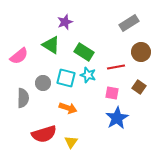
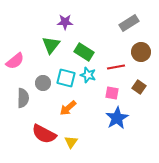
purple star: rotated 21 degrees clockwise
green triangle: rotated 36 degrees clockwise
pink semicircle: moved 4 px left, 5 px down
orange arrow: rotated 120 degrees clockwise
red semicircle: rotated 45 degrees clockwise
